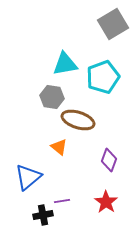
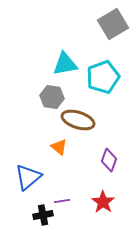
red star: moved 3 px left
